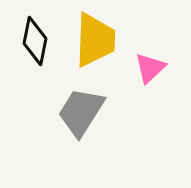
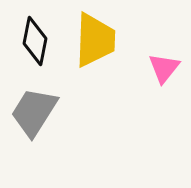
pink triangle: moved 14 px right; rotated 8 degrees counterclockwise
gray trapezoid: moved 47 px left
